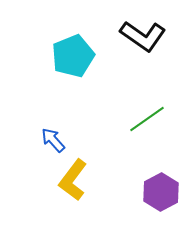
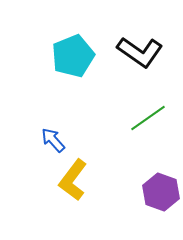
black L-shape: moved 3 px left, 16 px down
green line: moved 1 px right, 1 px up
purple hexagon: rotated 12 degrees counterclockwise
